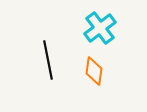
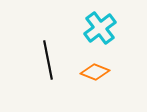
orange diamond: moved 1 px right, 1 px down; rotated 76 degrees counterclockwise
